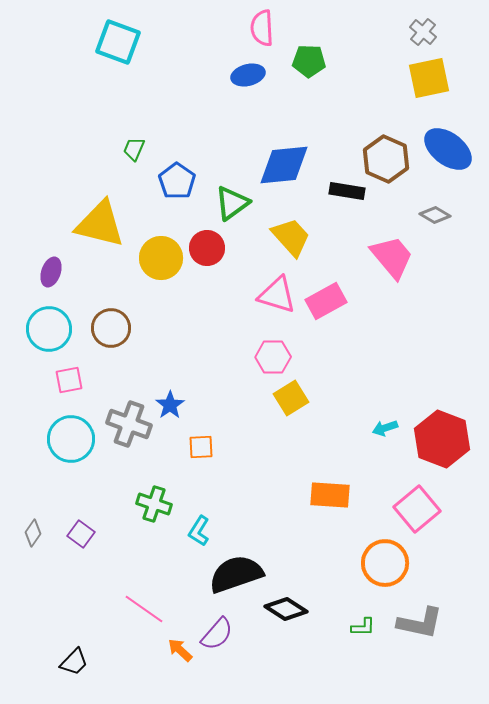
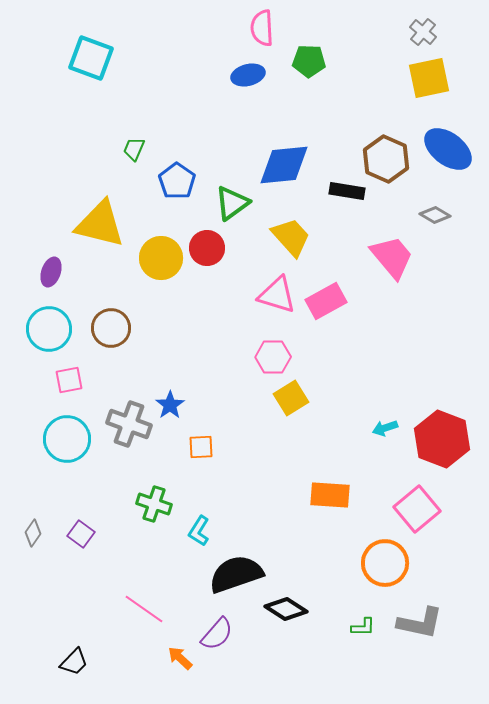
cyan square at (118, 42): moved 27 px left, 16 px down
cyan circle at (71, 439): moved 4 px left
orange arrow at (180, 650): moved 8 px down
